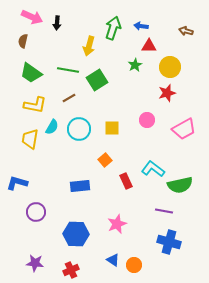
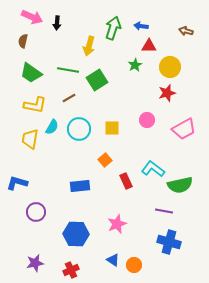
purple star: rotated 18 degrees counterclockwise
